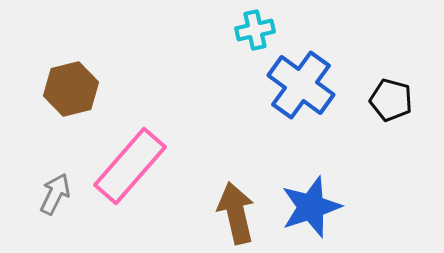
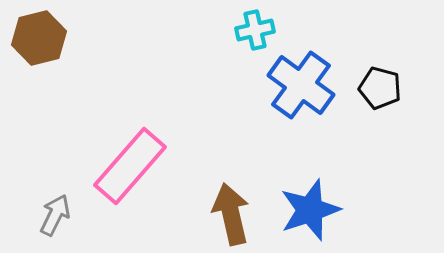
brown hexagon: moved 32 px left, 51 px up
black pentagon: moved 11 px left, 12 px up
gray arrow: moved 21 px down
blue star: moved 1 px left, 3 px down
brown arrow: moved 5 px left, 1 px down
